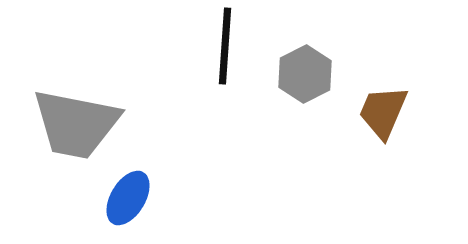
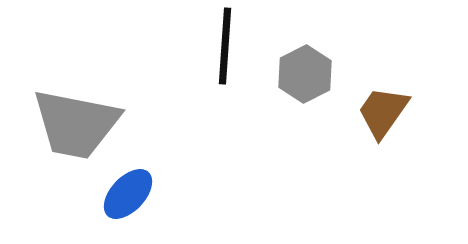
brown trapezoid: rotated 12 degrees clockwise
blue ellipse: moved 4 px up; rotated 12 degrees clockwise
